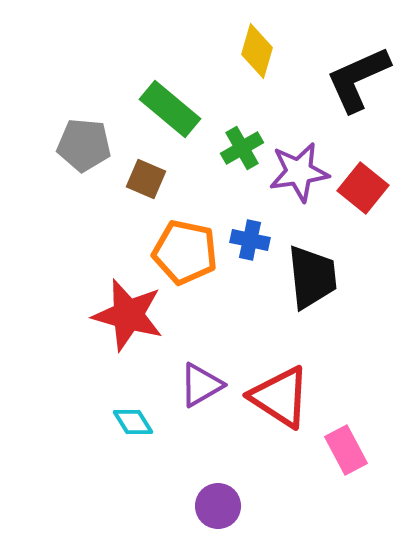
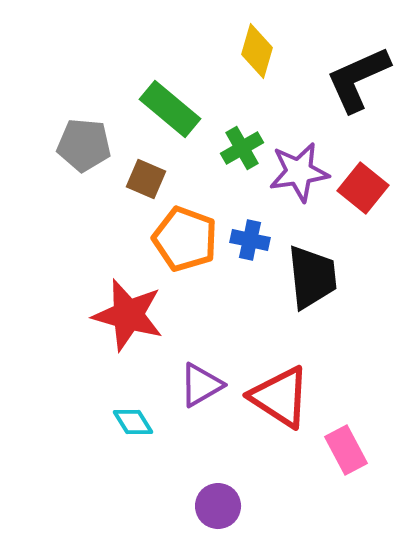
orange pentagon: moved 13 px up; rotated 8 degrees clockwise
